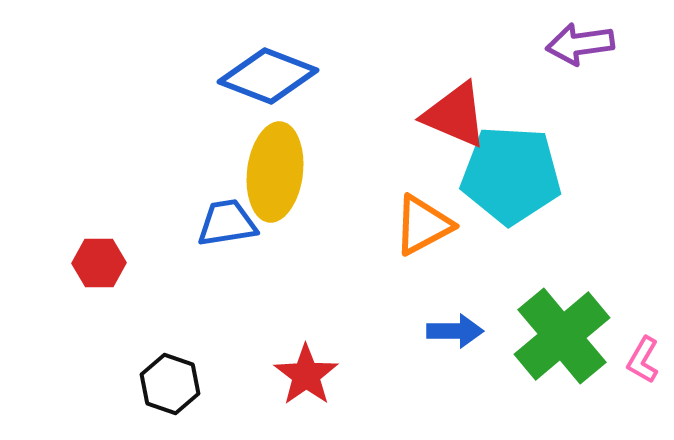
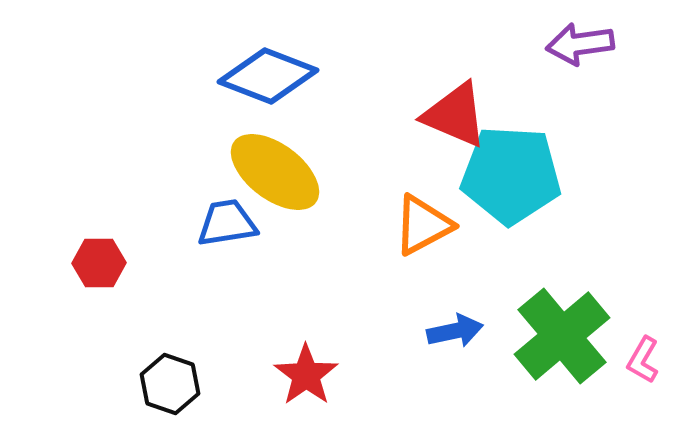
yellow ellipse: rotated 60 degrees counterclockwise
blue arrow: rotated 12 degrees counterclockwise
